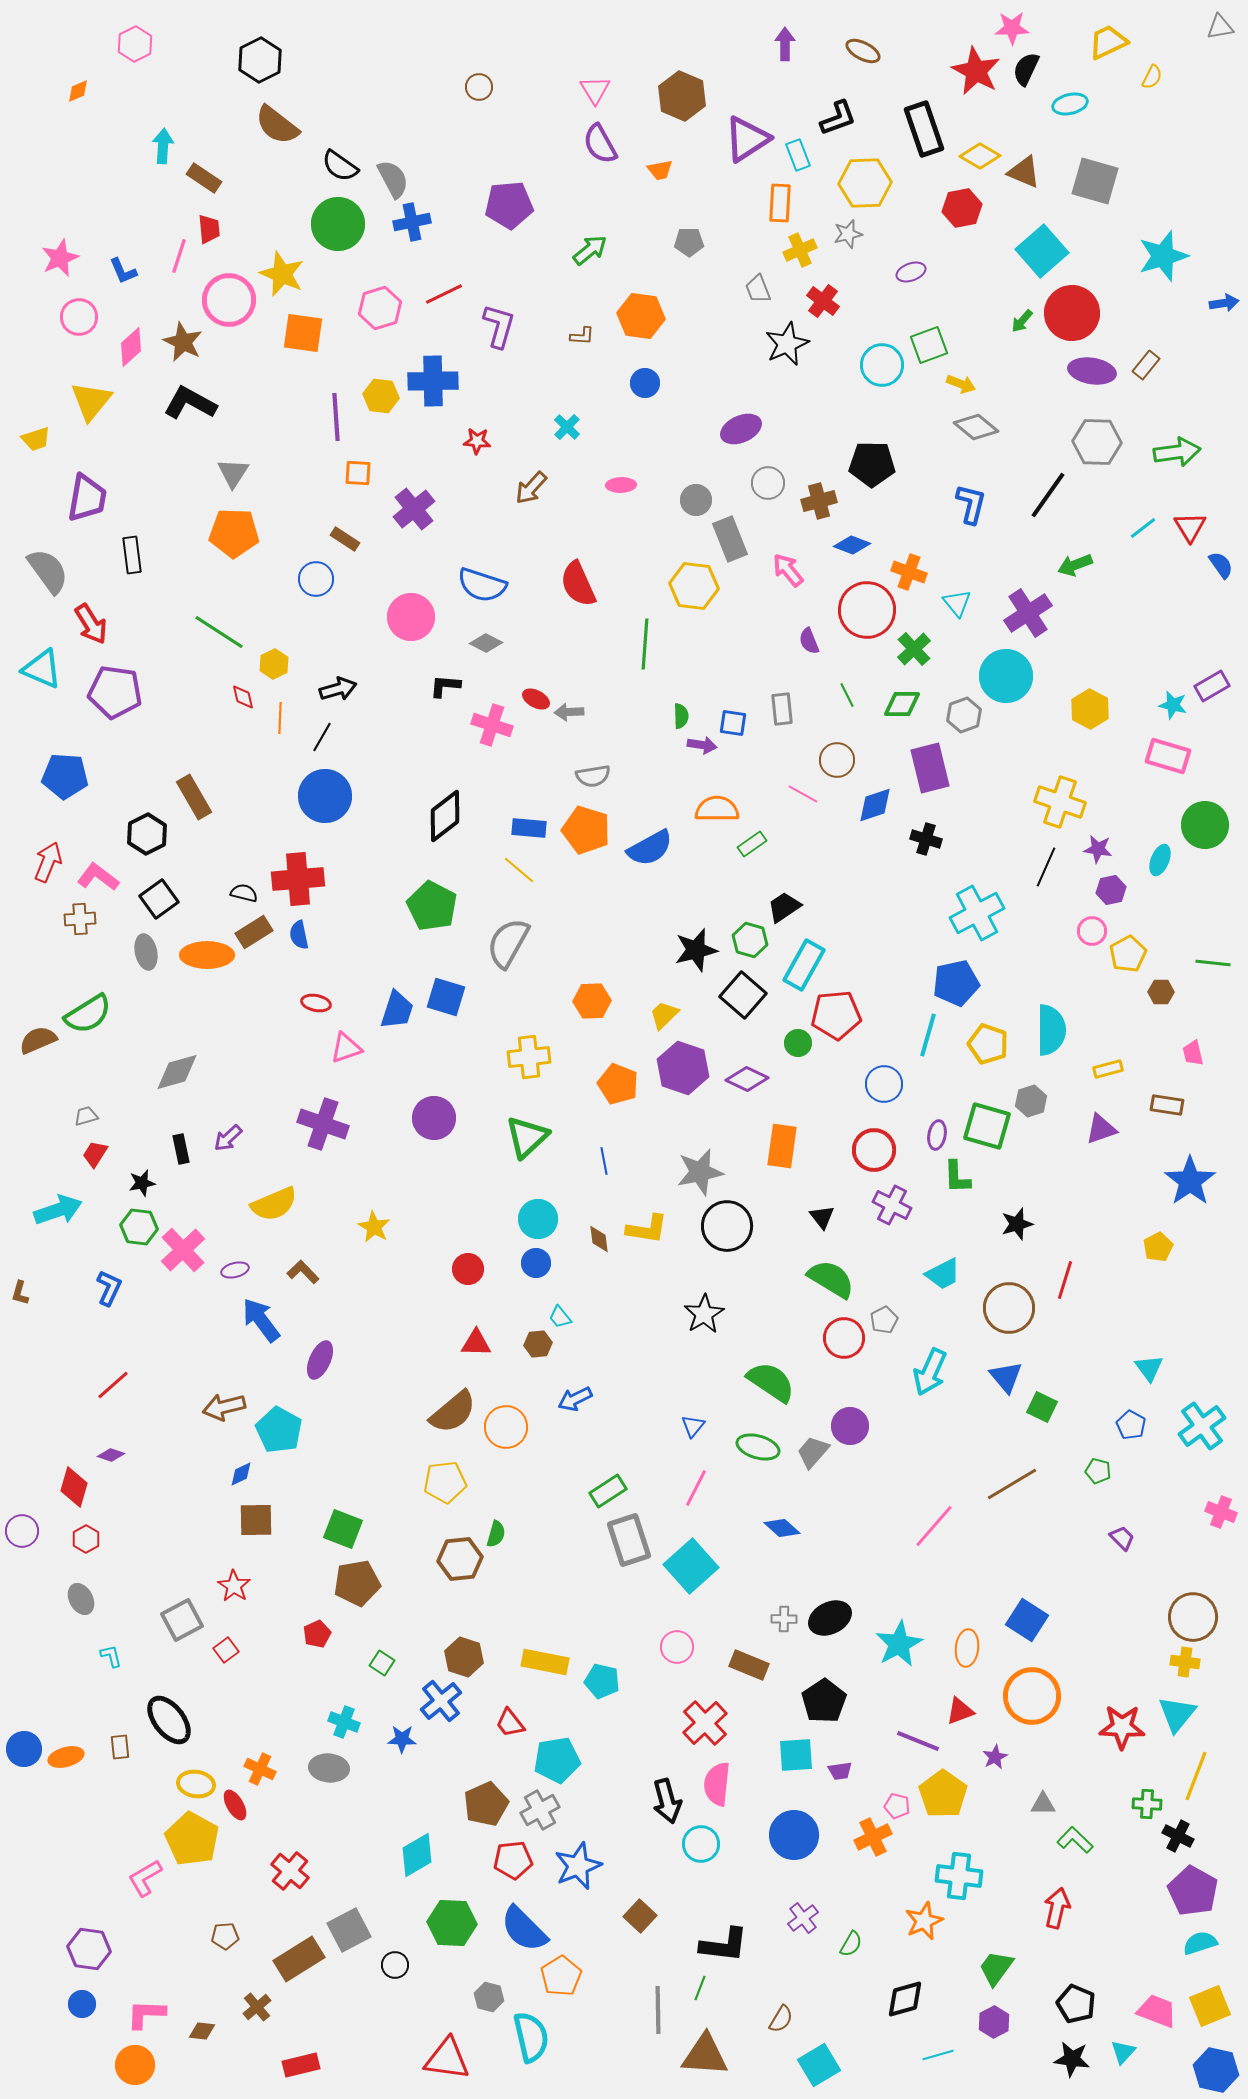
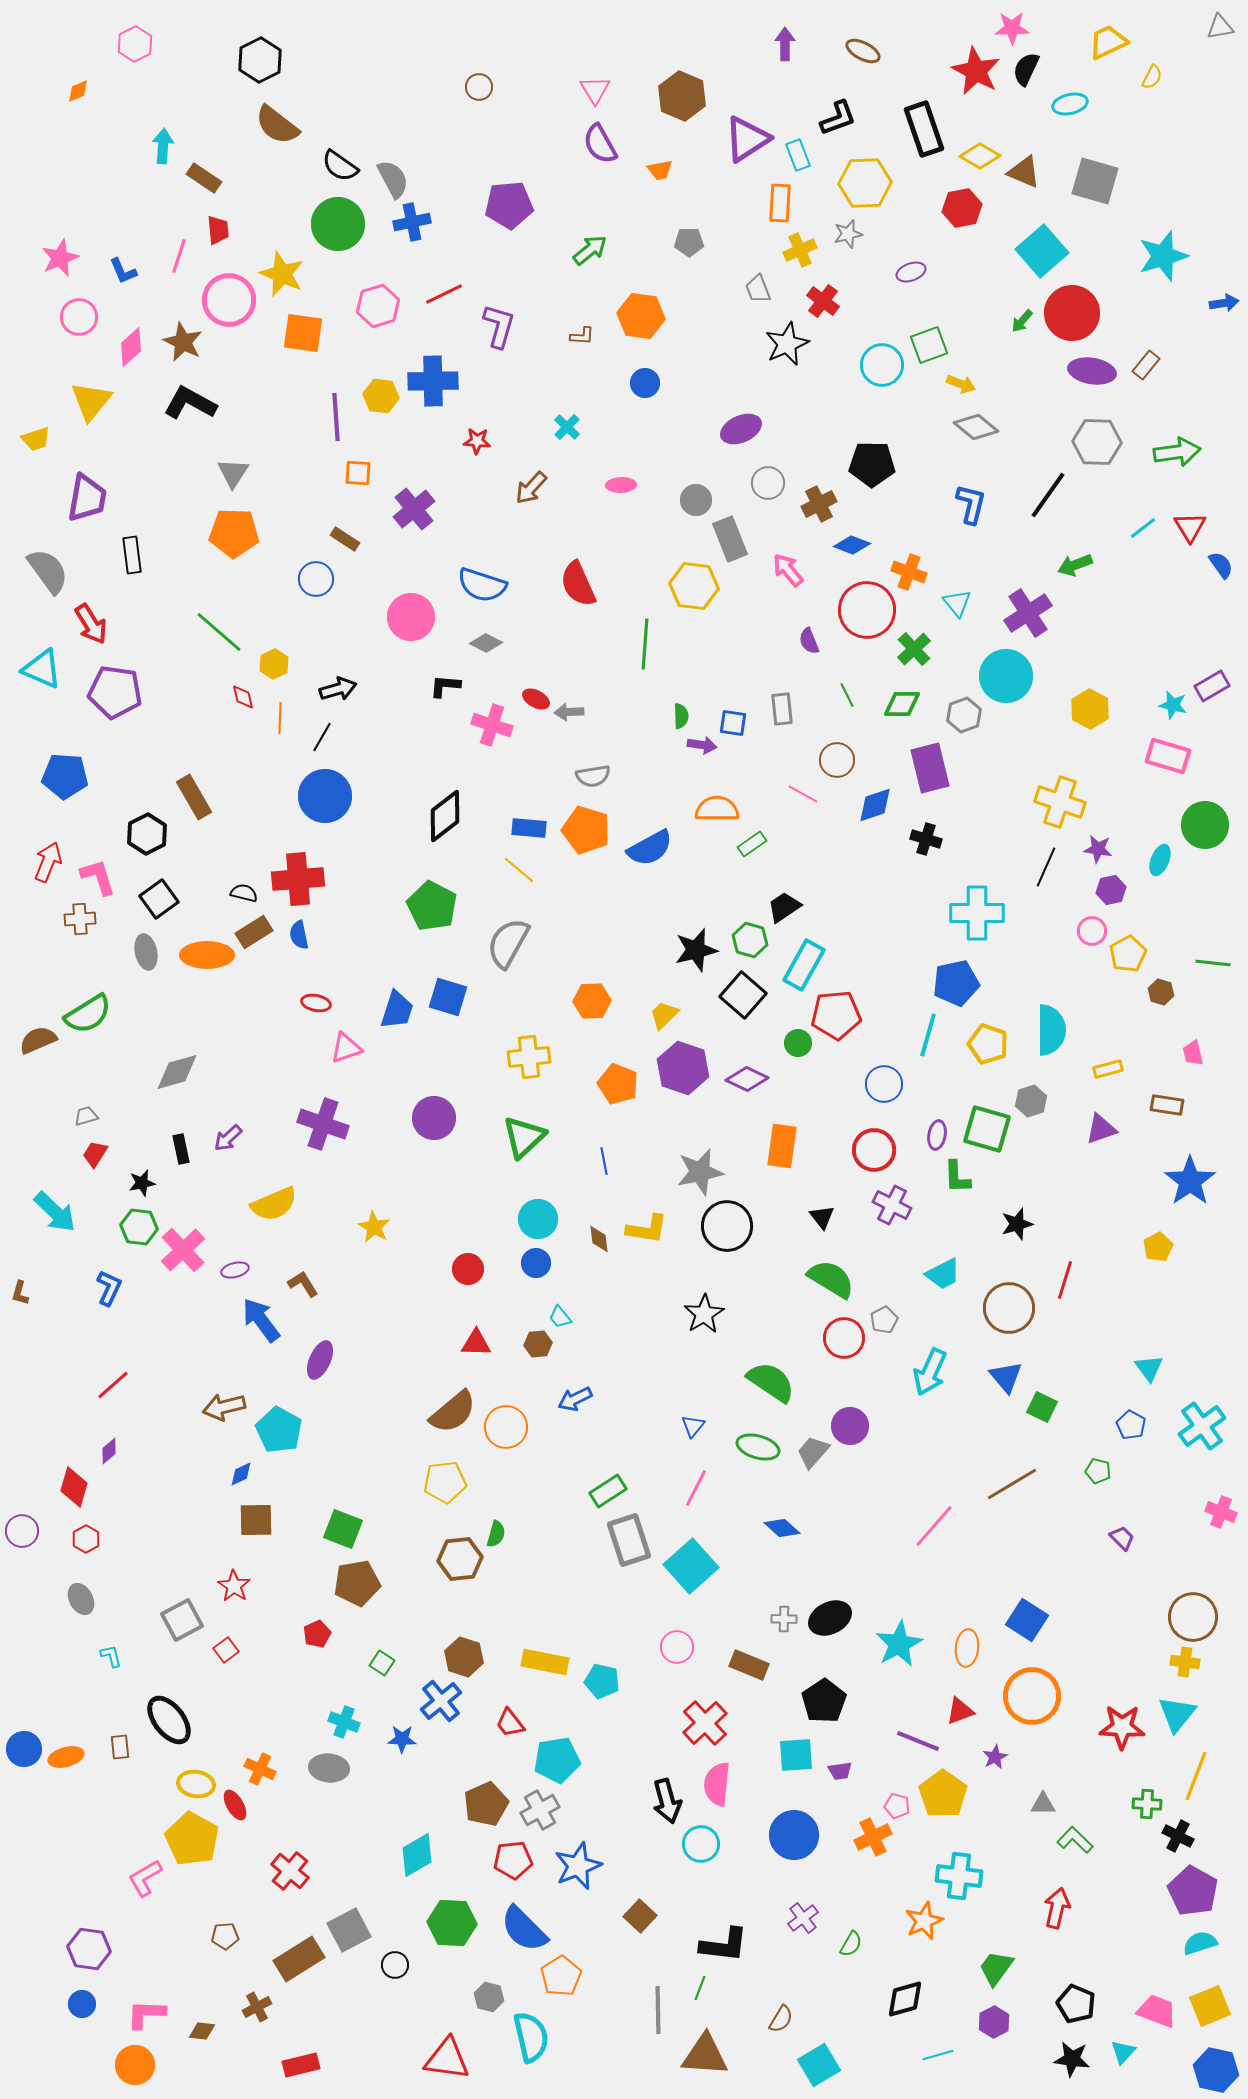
red trapezoid at (209, 229): moved 9 px right, 1 px down
pink hexagon at (380, 308): moved 2 px left, 2 px up
brown cross at (819, 501): moved 3 px down; rotated 12 degrees counterclockwise
green line at (219, 632): rotated 8 degrees clockwise
pink L-shape at (98, 877): rotated 36 degrees clockwise
cyan cross at (977, 913): rotated 28 degrees clockwise
brown hexagon at (1161, 992): rotated 15 degrees clockwise
blue square at (446, 997): moved 2 px right
green square at (987, 1126): moved 3 px down
green triangle at (527, 1137): moved 3 px left
cyan arrow at (58, 1210): moved 3 px left, 2 px down; rotated 63 degrees clockwise
brown L-shape at (303, 1272): moved 12 px down; rotated 12 degrees clockwise
purple diamond at (111, 1455): moved 2 px left, 4 px up; rotated 60 degrees counterclockwise
brown cross at (257, 2007): rotated 12 degrees clockwise
